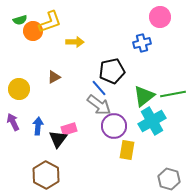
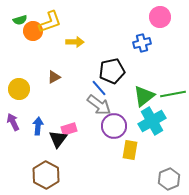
yellow rectangle: moved 3 px right
gray hexagon: rotated 20 degrees clockwise
